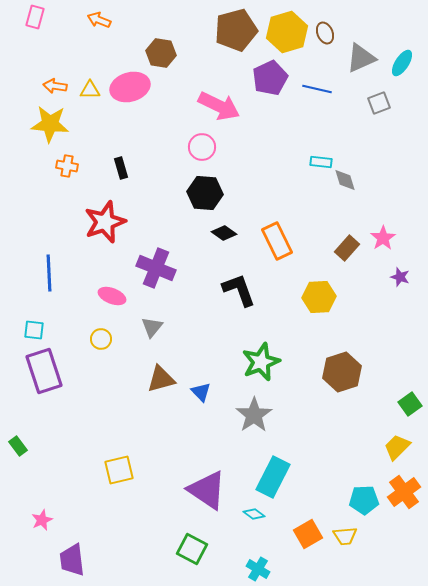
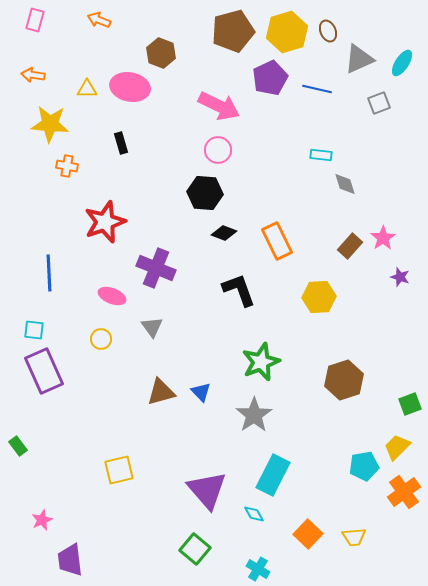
pink rectangle at (35, 17): moved 3 px down
brown pentagon at (236, 30): moved 3 px left, 1 px down
brown ellipse at (325, 33): moved 3 px right, 2 px up
brown hexagon at (161, 53): rotated 12 degrees clockwise
gray triangle at (361, 58): moved 2 px left, 1 px down
orange arrow at (55, 86): moved 22 px left, 11 px up
pink ellipse at (130, 87): rotated 27 degrees clockwise
yellow triangle at (90, 90): moved 3 px left, 1 px up
pink circle at (202, 147): moved 16 px right, 3 px down
cyan rectangle at (321, 162): moved 7 px up
black rectangle at (121, 168): moved 25 px up
gray diamond at (345, 180): moved 4 px down
black diamond at (224, 233): rotated 15 degrees counterclockwise
brown rectangle at (347, 248): moved 3 px right, 2 px up
gray triangle at (152, 327): rotated 15 degrees counterclockwise
purple rectangle at (44, 371): rotated 6 degrees counterclockwise
brown hexagon at (342, 372): moved 2 px right, 8 px down
brown triangle at (161, 379): moved 13 px down
green square at (410, 404): rotated 15 degrees clockwise
cyan rectangle at (273, 477): moved 2 px up
purple triangle at (207, 490): rotated 15 degrees clockwise
cyan pentagon at (364, 500): moved 34 px up; rotated 8 degrees counterclockwise
cyan diamond at (254, 514): rotated 25 degrees clockwise
orange square at (308, 534): rotated 16 degrees counterclockwise
yellow trapezoid at (345, 536): moved 9 px right, 1 px down
green square at (192, 549): moved 3 px right; rotated 12 degrees clockwise
purple trapezoid at (72, 560): moved 2 px left
